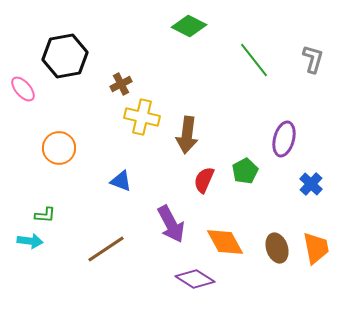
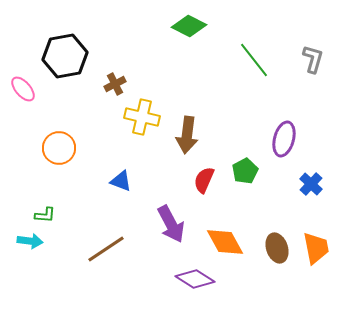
brown cross: moved 6 px left
